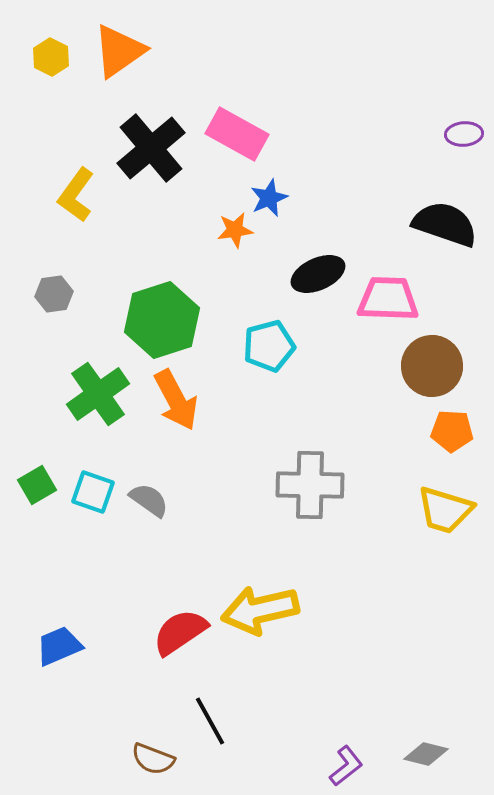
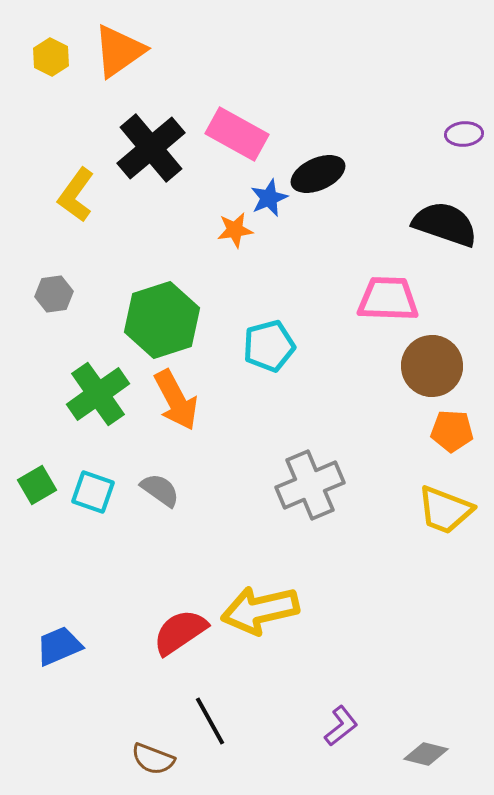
black ellipse: moved 100 px up
gray cross: rotated 24 degrees counterclockwise
gray semicircle: moved 11 px right, 10 px up
yellow trapezoid: rotated 4 degrees clockwise
purple L-shape: moved 5 px left, 40 px up
